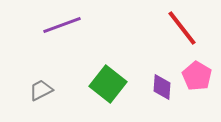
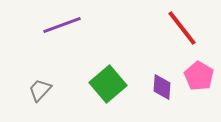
pink pentagon: moved 2 px right
green square: rotated 12 degrees clockwise
gray trapezoid: moved 1 px left; rotated 20 degrees counterclockwise
